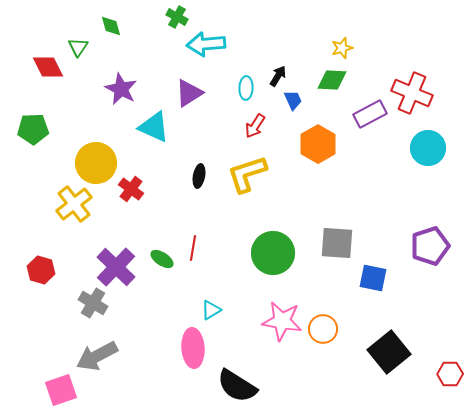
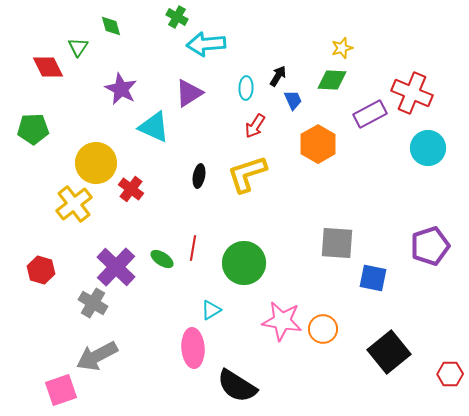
green circle at (273, 253): moved 29 px left, 10 px down
